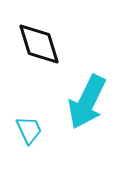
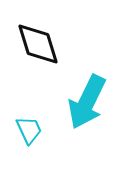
black diamond: moved 1 px left
